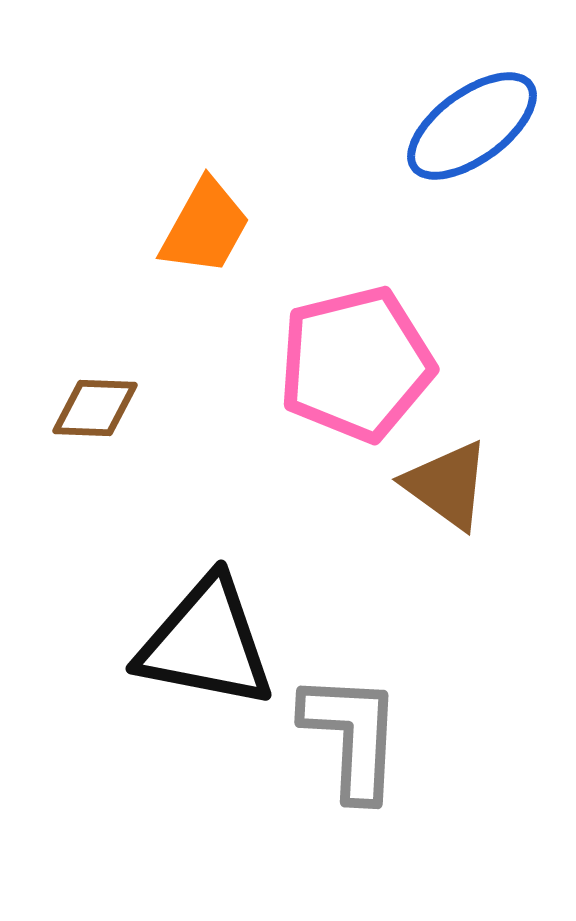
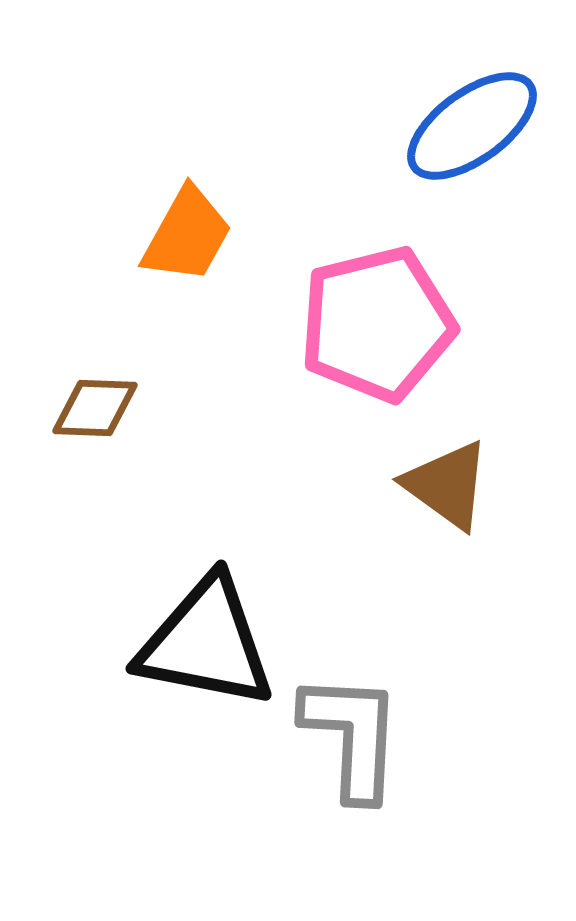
orange trapezoid: moved 18 px left, 8 px down
pink pentagon: moved 21 px right, 40 px up
